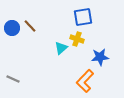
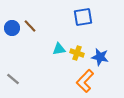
yellow cross: moved 14 px down
cyan triangle: moved 2 px left, 1 px down; rotated 32 degrees clockwise
blue star: rotated 18 degrees clockwise
gray line: rotated 16 degrees clockwise
